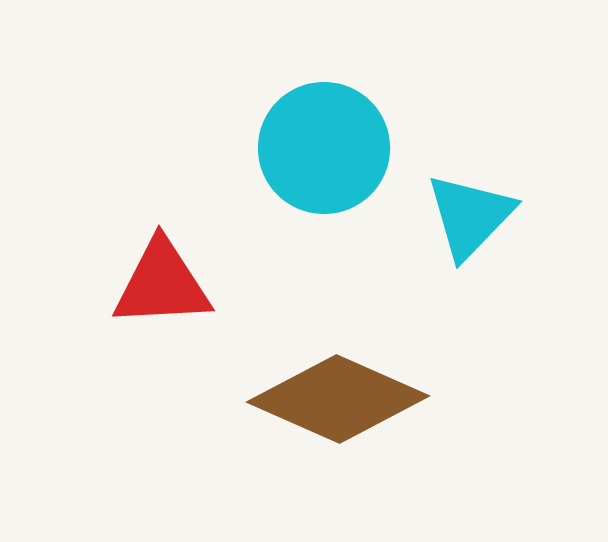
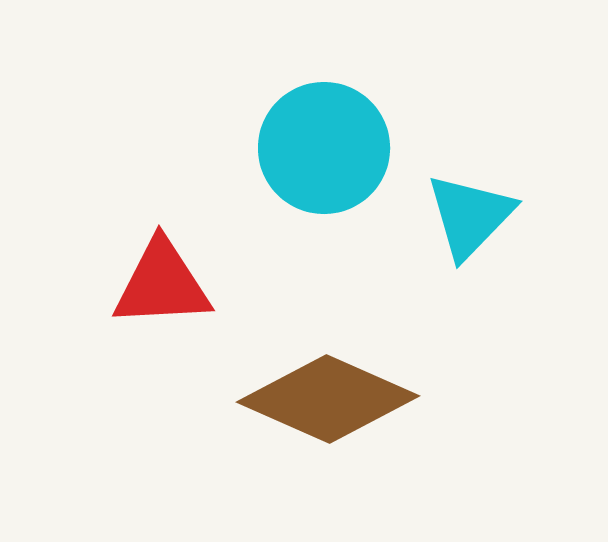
brown diamond: moved 10 px left
